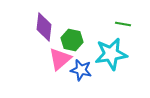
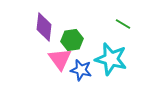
green line: rotated 21 degrees clockwise
green hexagon: rotated 20 degrees counterclockwise
cyan star: moved 5 px down; rotated 24 degrees clockwise
pink triangle: rotated 25 degrees counterclockwise
